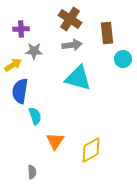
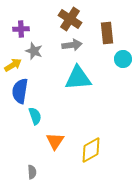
gray star: rotated 18 degrees clockwise
cyan triangle: rotated 20 degrees counterclockwise
